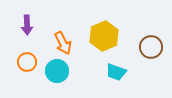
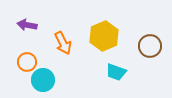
purple arrow: rotated 102 degrees clockwise
brown circle: moved 1 px left, 1 px up
cyan circle: moved 14 px left, 9 px down
